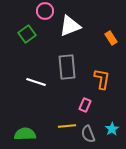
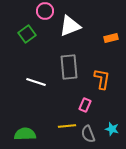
orange rectangle: rotated 72 degrees counterclockwise
gray rectangle: moved 2 px right
cyan star: rotated 24 degrees counterclockwise
